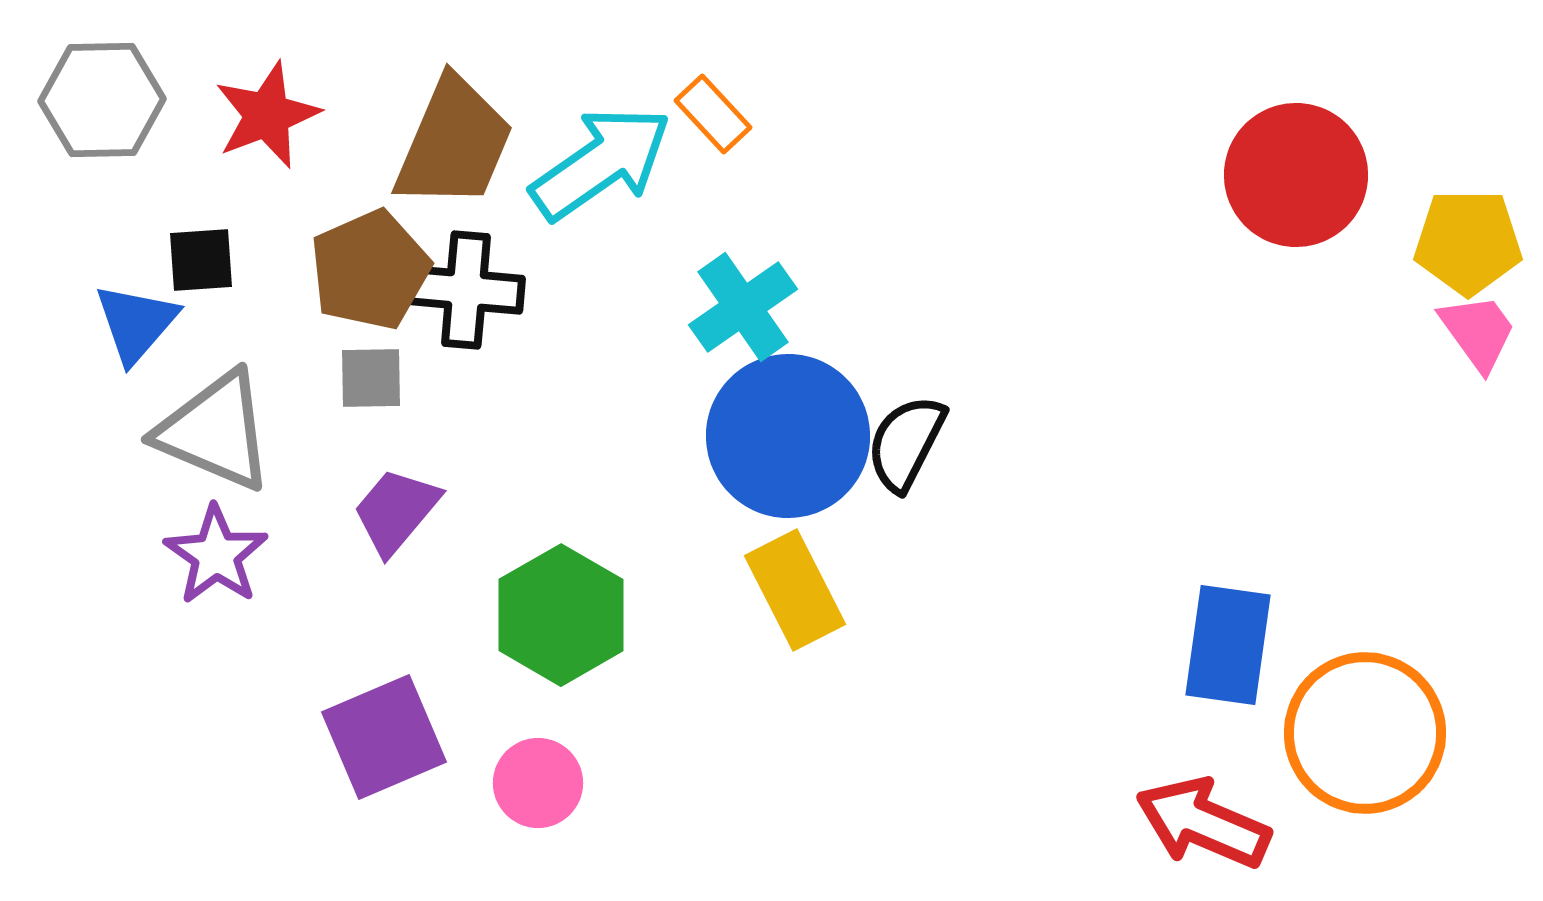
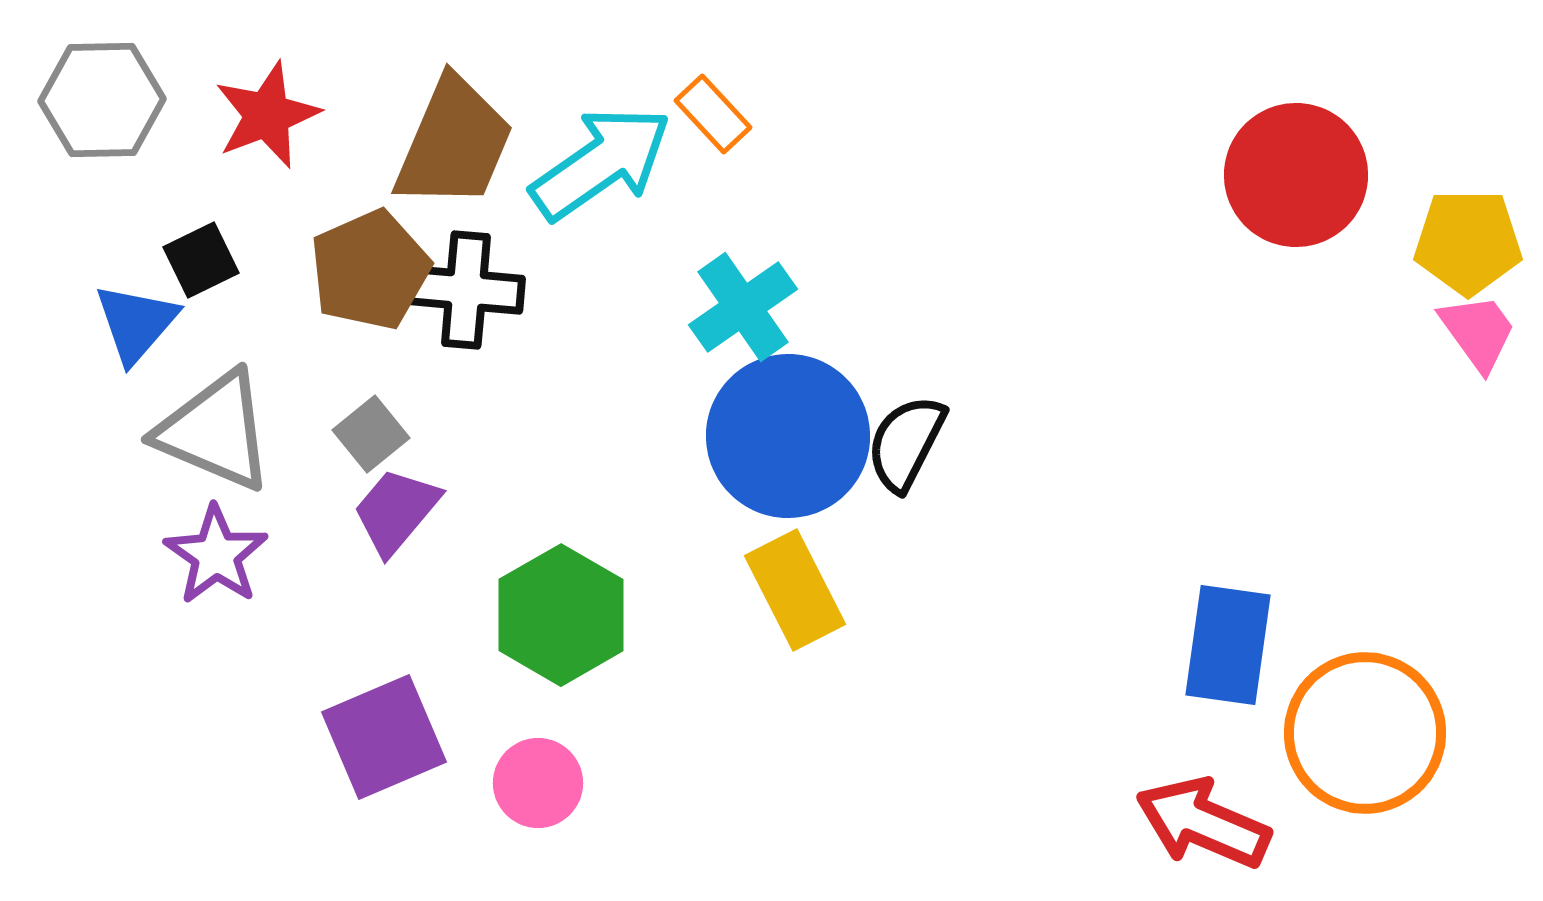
black square: rotated 22 degrees counterclockwise
gray square: moved 56 px down; rotated 38 degrees counterclockwise
